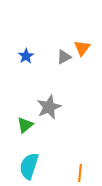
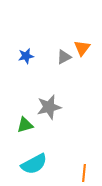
blue star: rotated 21 degrees clockwise
gray star: rotated 10 degrees clockwise
green triangle: rotated 24 degrees clockwise
cyan semicircle: moved 5 px right, 2 px up; rotated 136 degrees counterclockwise
orange line: moved 4 px right
